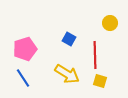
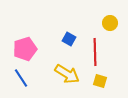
red line: moved 3 px up
blue line: moved 2 px left
